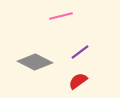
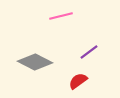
purple line: moved 9 px right
